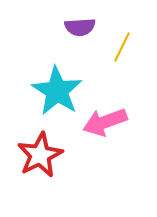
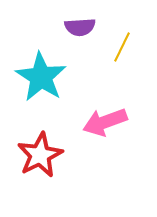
cyan star: moved 16 px left, 14 px up
